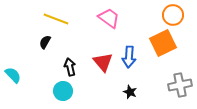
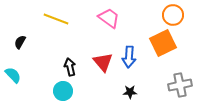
black semicircle: moved 25 px left
black star: rotated 24 degrees counterclockwise
